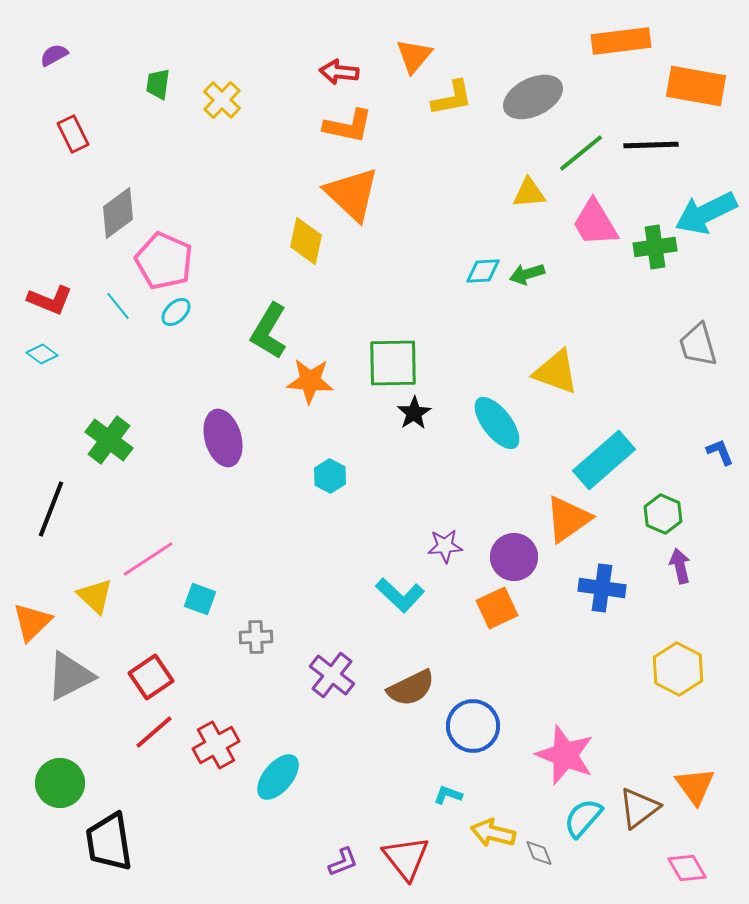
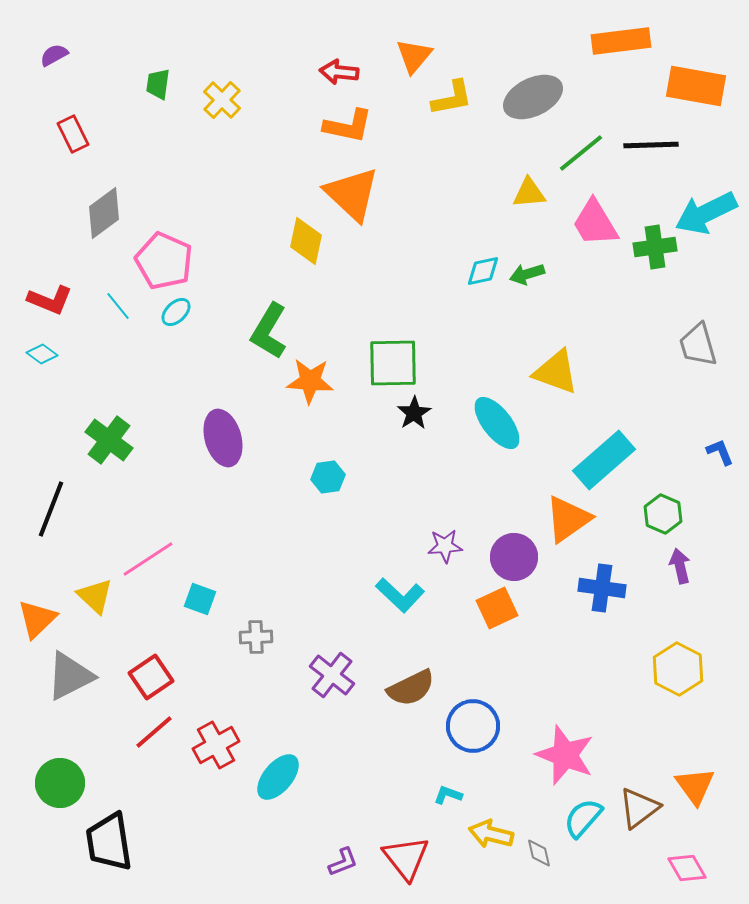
gray diamond at (118, 213): moved 14 px left
cyan diamond at (483, 271): rotated 9 degrees counterclockwise
cyan hexagon at (330, 476): moved 2 px left, 1 px down; rotated 24 degrees clockwise
orange triangle at (32, 622): moved 5 px right, 3 px up
yellow arrow at (493, 833): moved 2 px left, 1 px down
gray diamond at (539, 853): rotated 8 degrees clockwise
